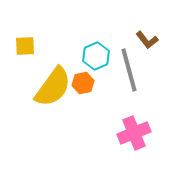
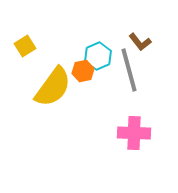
brown L-shape: moved 7 px left, 2 px down
yellow square: rotated 30 degrees counterclockwise
cyan hexagon: moved 2 px right
orange hexagon: moved 12 px up
pink cross: rotated 24 degrees clockwise
